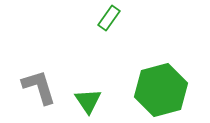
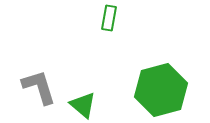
green rectangle: rotated 25 degrees counterclockwise
green triangle: moved 5 px left, 4 px down; rotated 16 degrees counterclockwise
